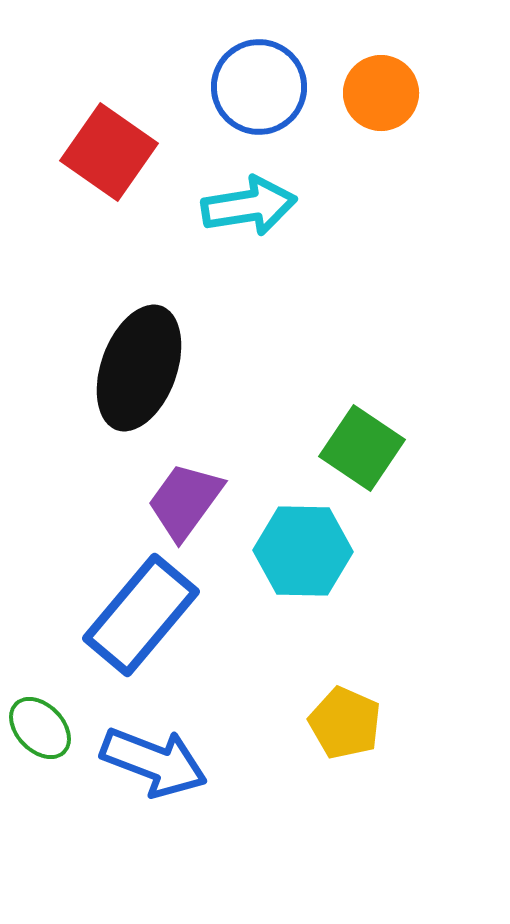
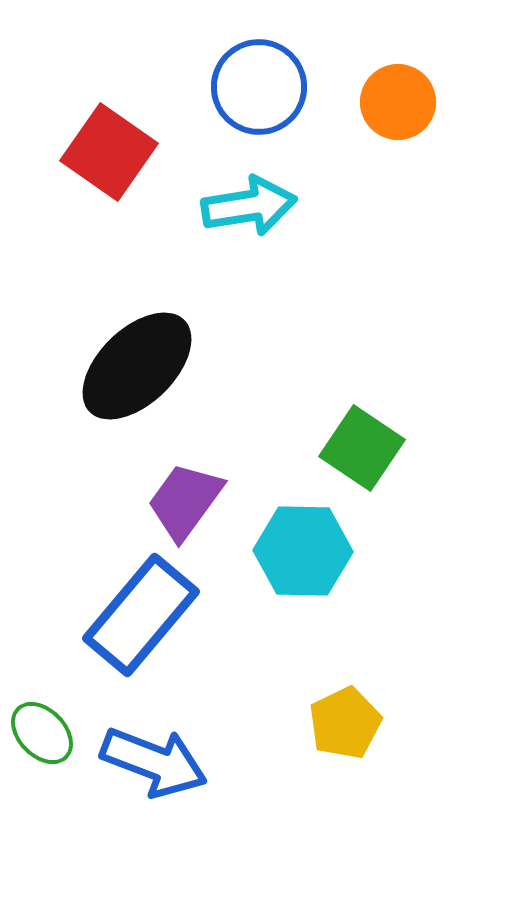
orange circle: moved 17 px right, 9 px down
black ellipse: moved 2 px left, 2 px up; rotated 26 degrees clockwise
yellow pentagon: rotated 22 degrees clockwise
green ellipse: moved 2 px right, 5 px down
